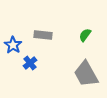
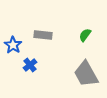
blue cross: moved 2 px down
